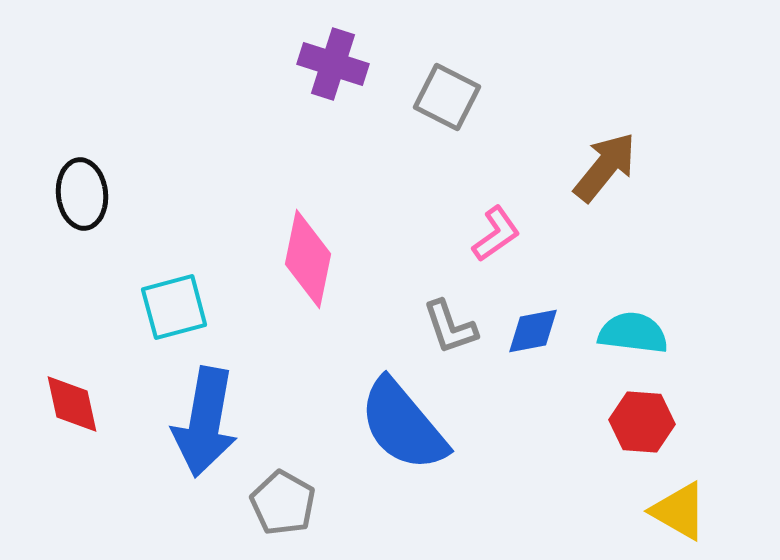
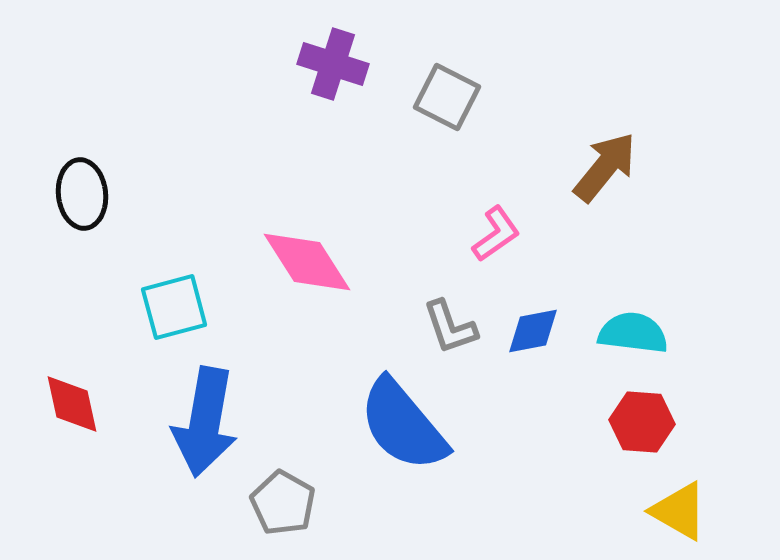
pink diamond: moved 1 px left, 3 px down; rotated 44 degrees counterclockwise
